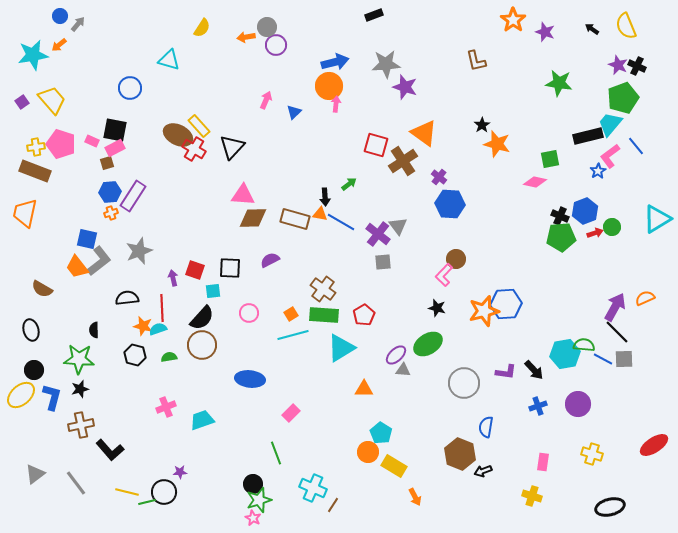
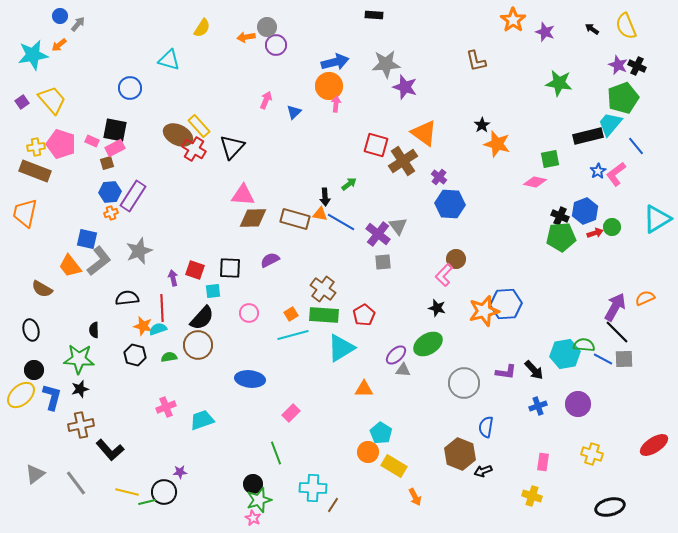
black rectangle at (374, 15): rotated 24 degrees clockwise
pink L-shape at (610, 156): moved 6 px right, 18 px down
orange trapezoid at (77, 267): moved 7 px left, 1 px up
brown circle at (202, 345): moved 4 px left
cyan cross at (313, 488): rotated 20 degrees counterclockwise
